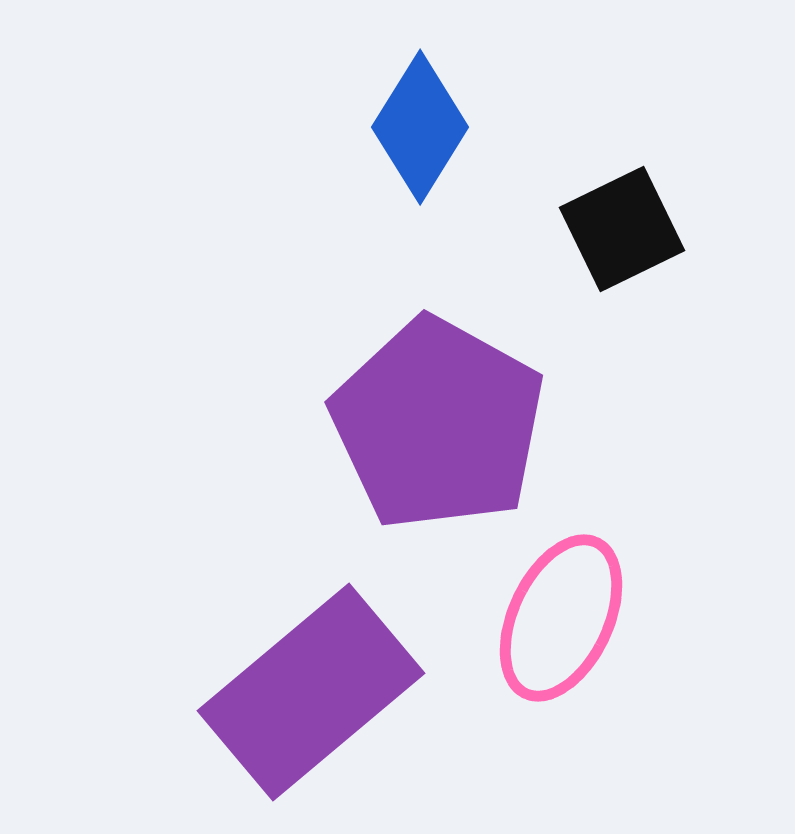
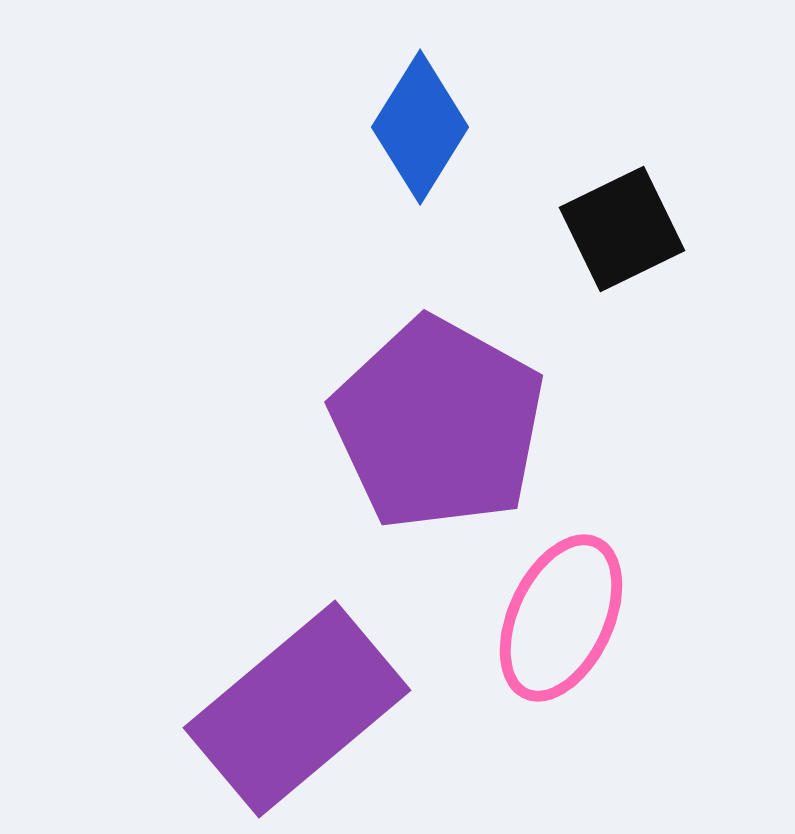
purple rectangle: moved 14 px left, 17 px down
